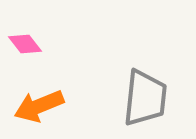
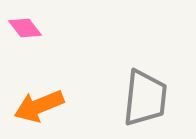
pink diamond: moved 16 px up
